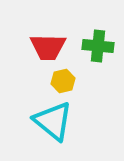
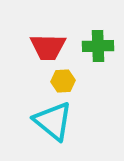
green cross: rotated 8 degrees counterclockwise
yellow hexagon: rotated 10 degrees clockwise
